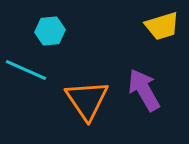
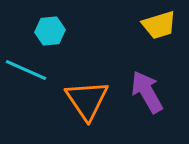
yellow trapezoid: moved 3 px left, 1 px up
purple arrow: moved 3 px right, 2 px down
